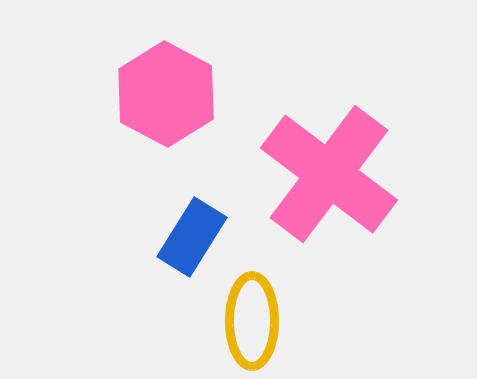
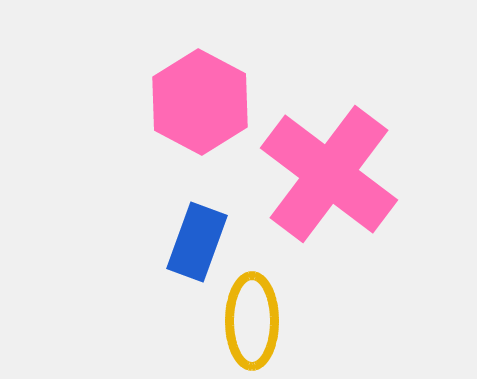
pink hexagon: moved 34 px right, 8 px down
blue rectangle: moved 5 px right, 5 px down; rotated 12 degrees counterclockwise
